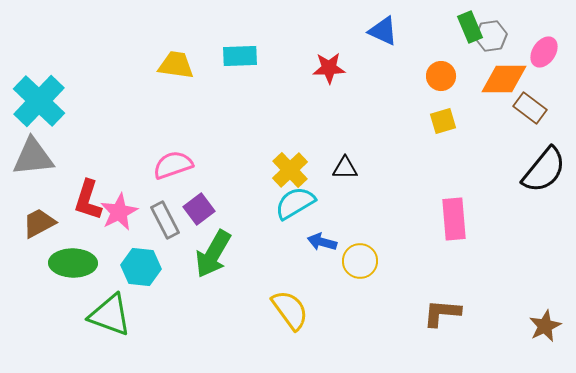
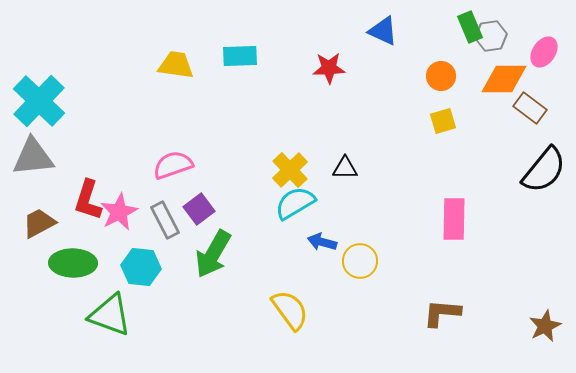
pink rectangle: rotated 6 degrees clockwise
